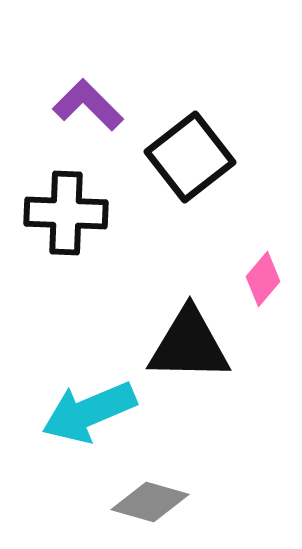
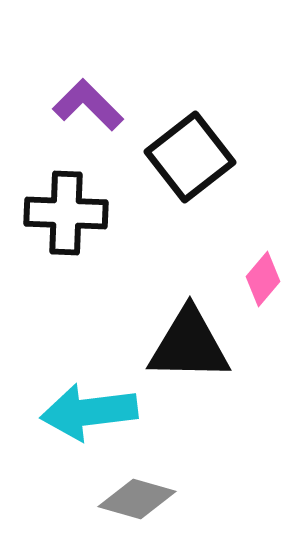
cyan arrow: rotated 16 degrees clockwise
gray diamond: moved 13 px left, 3 px up
